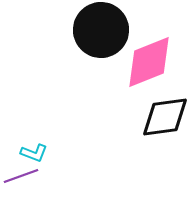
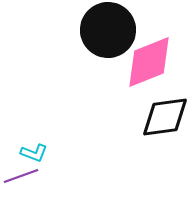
black circle: moved 7 px right
